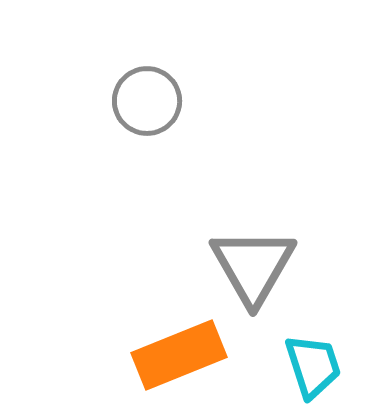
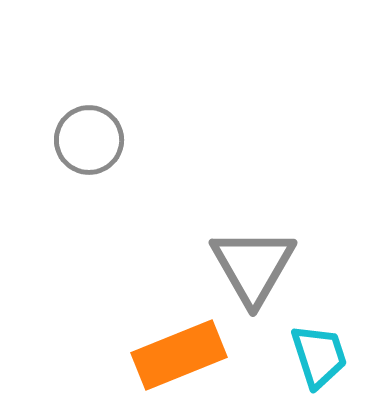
gray circle: moved 58 px left, 39 px down
cyan trapezoid: moved 6 px right, 10 px up
